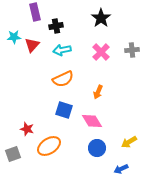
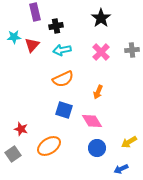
red star: moved 6 px left
gray square: rotated 14 degrees counterclockwise
